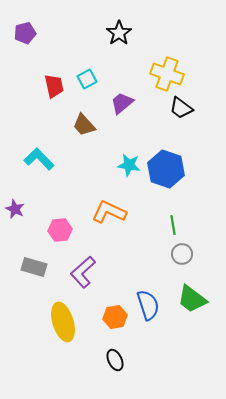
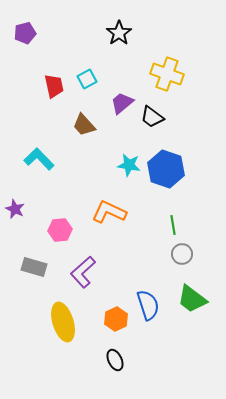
black trapezoid: moved 29 px left, 9 px down
orange hexagon: moved 1 px right, 2 px down; rotated 15 degrees counterclockwise
